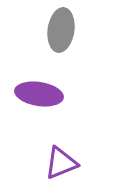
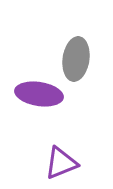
gray ellipse: moved 15 px right, 29 px down
